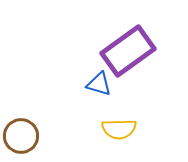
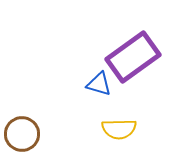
purple rectangle: moved 5 px right, 6 px down
brown circle: moved 1 px right, 2 px up
